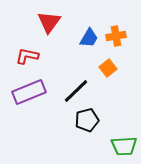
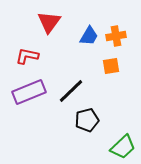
blue trapezoid: moved 2 px up
orange square: moved 3 px right, 2 px up; rotated 30 degrees clockwise
black line: moved 5 px left
green trapezoid: moved 1 px left, 1 px down; rotated 40 degrees counterclockwise
